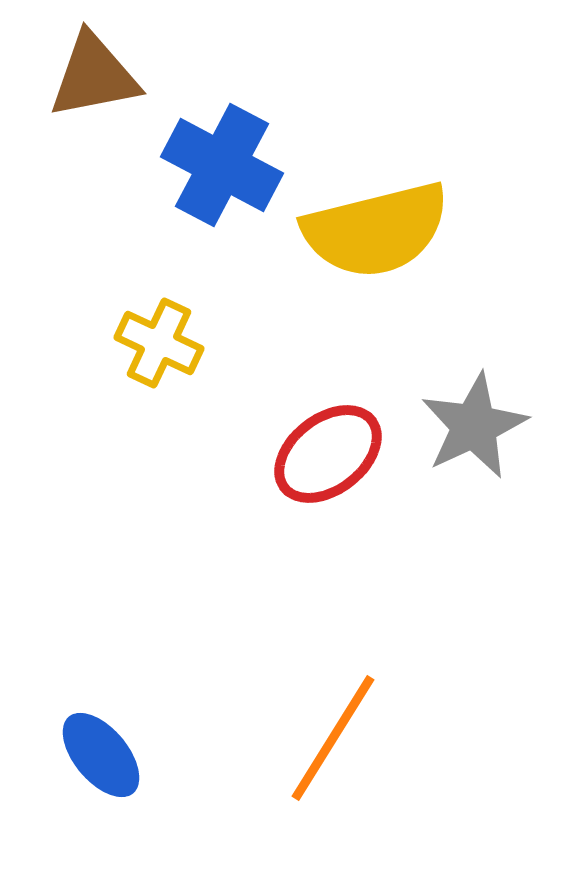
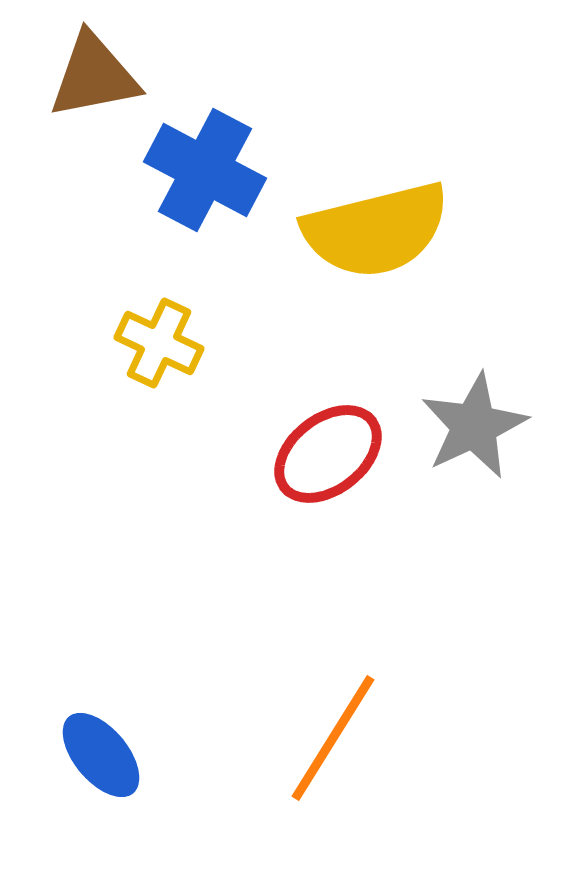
blue cross: moved 17 px left, 5 px down
